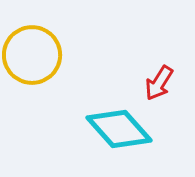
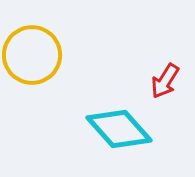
red arrow: moved 6 px right, 2 px up
